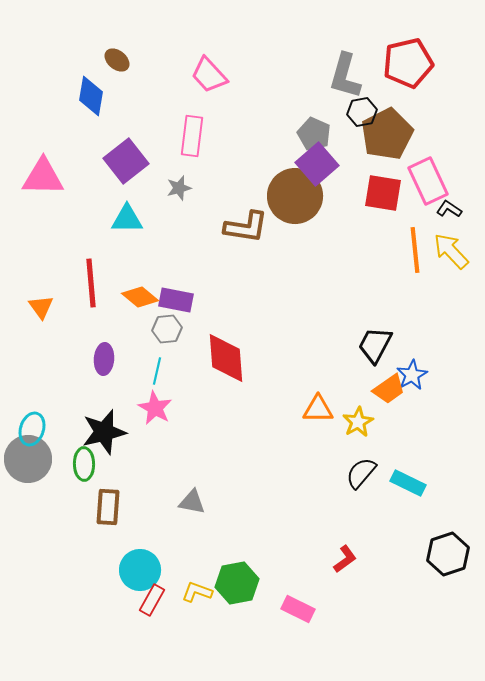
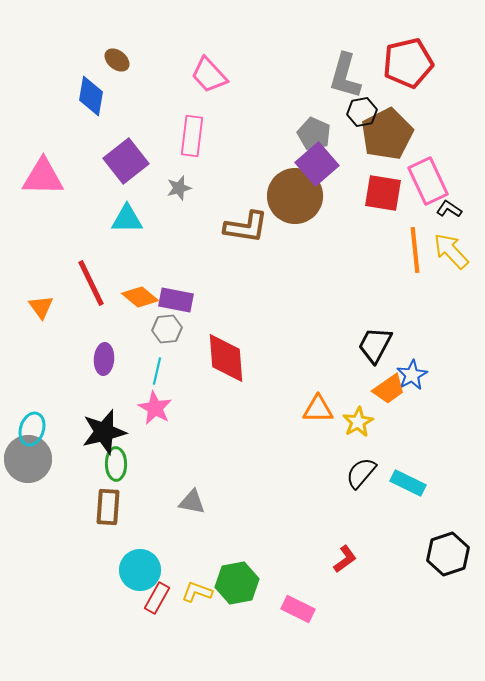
red line at (91, 283): rotated 21 degrees counterclockwise
green ellipse at (84, 464): moved 32 px right
red rectangle at (152, 600): moved 5 px right, 2 px up
